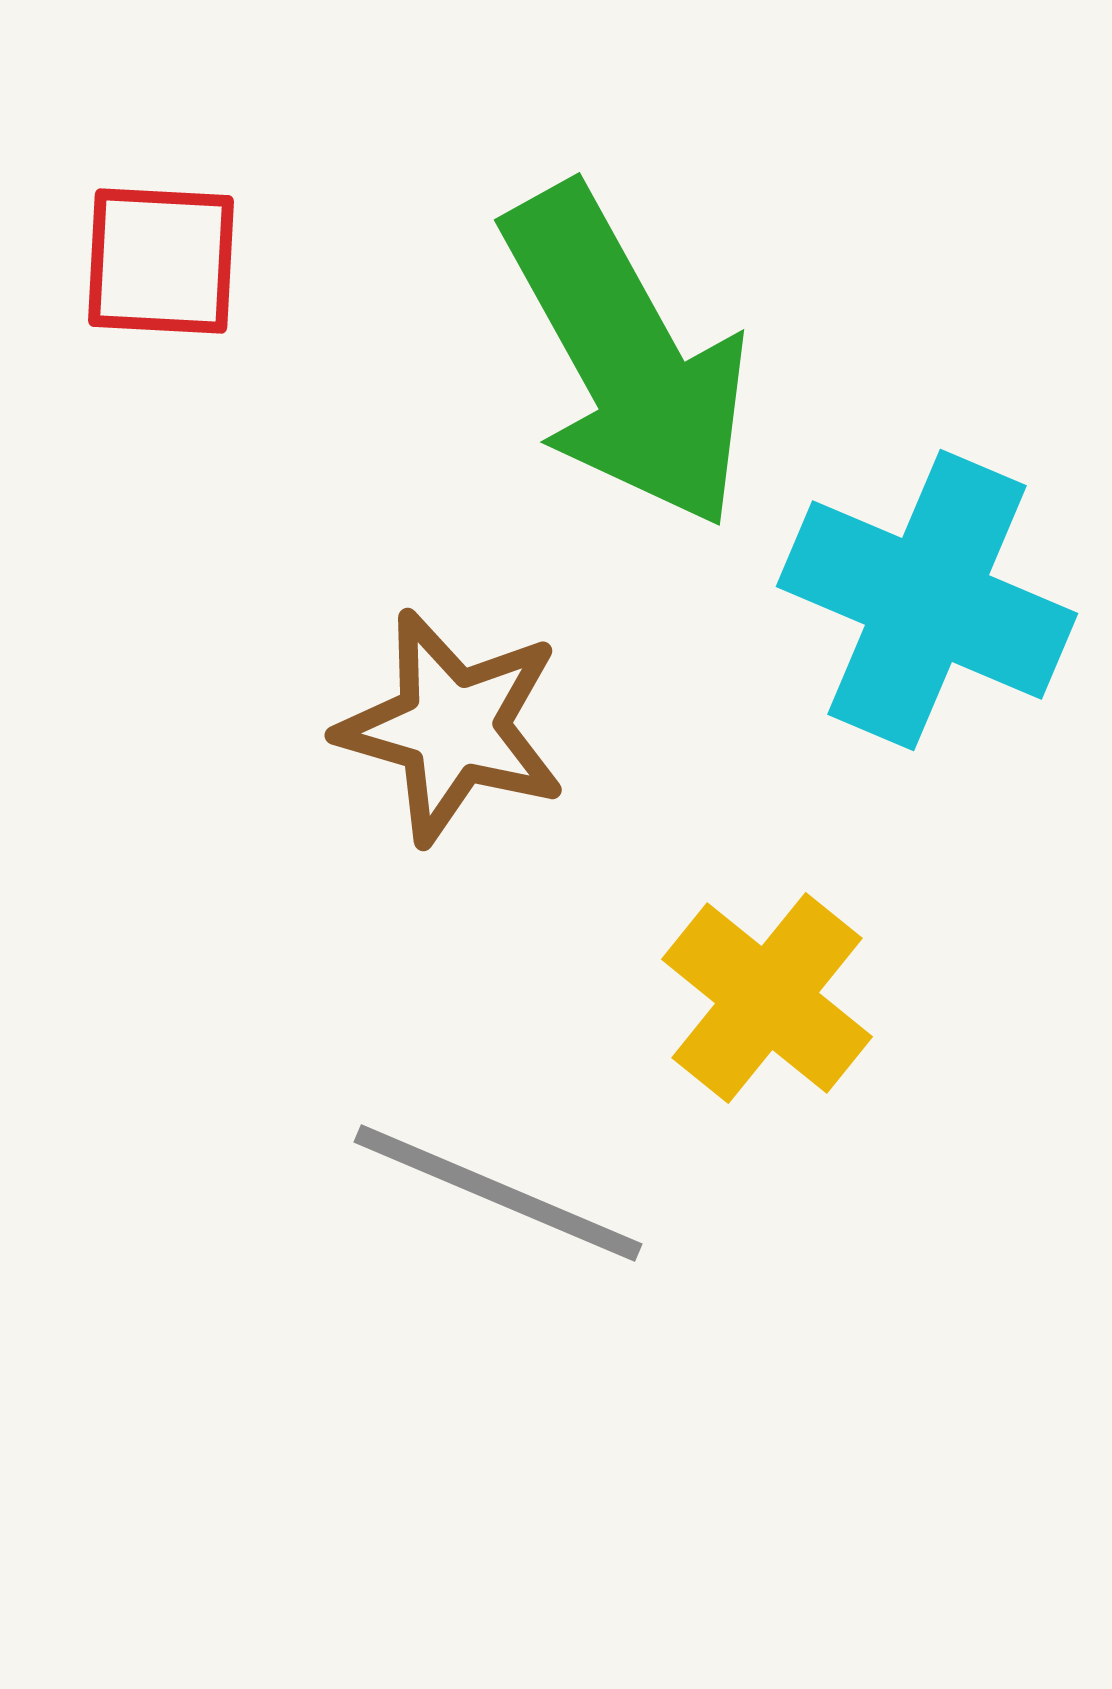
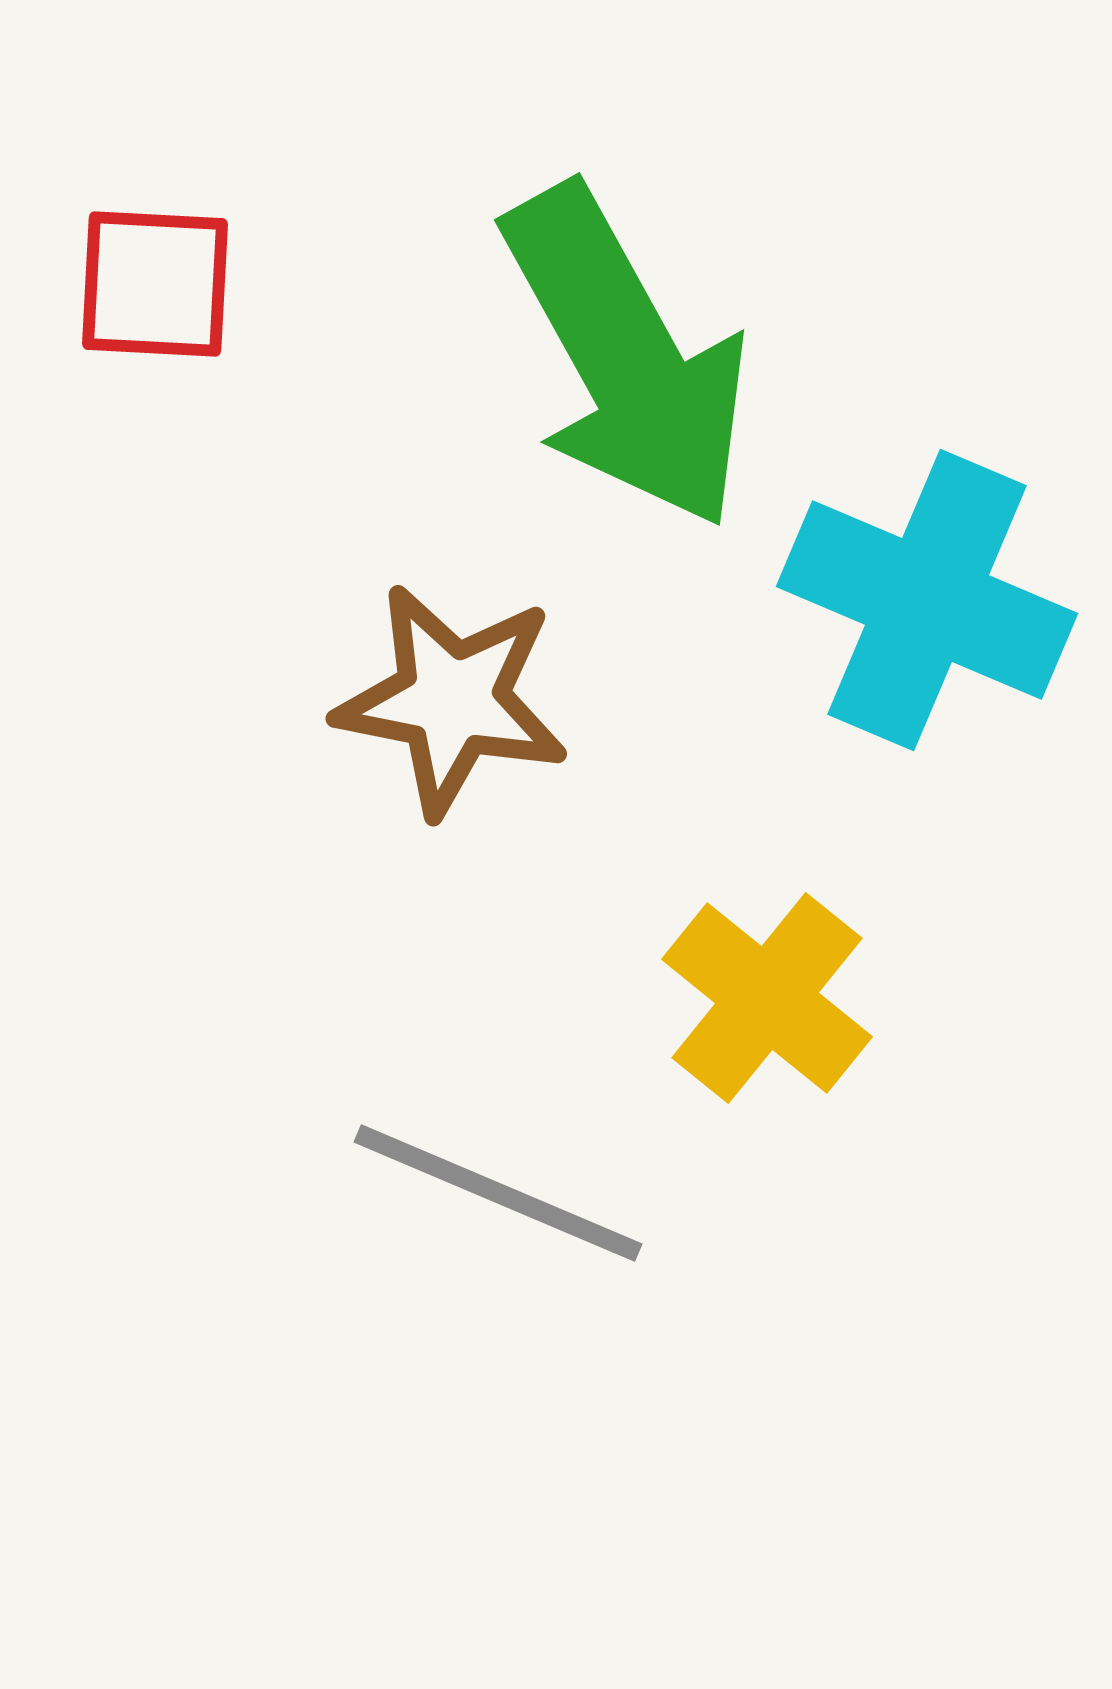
red square: moved 6 px left, 23 px down
brown star: moved 27 px up; rotated 5 degrees counterclockwise
